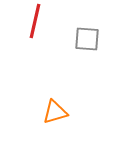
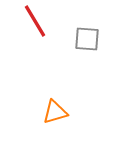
red line: rotated 44 degrees counterclockwise
